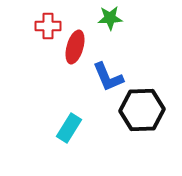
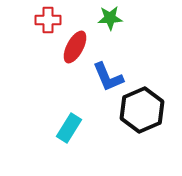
red cross: moved 6 px up
red ellipse: rotated 12 degrees clockwise
black hexagon: rotated 21 degrees counterclockwise
